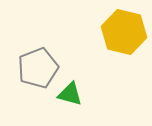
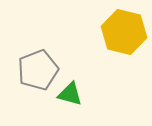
gray pentagon: moved 2 px down
